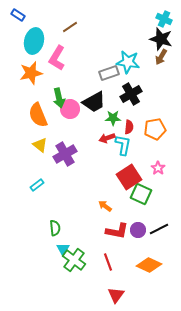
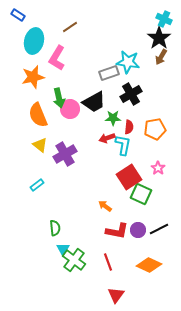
black star: moved 2 px left, 1 px up; rotated 20 degrees clockwise
orange star: moved 2 px right, 4 px down
